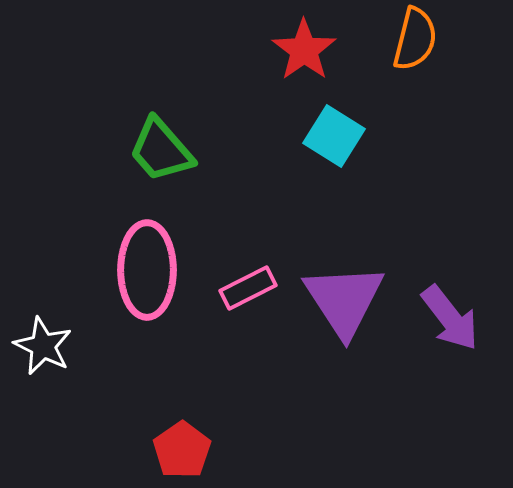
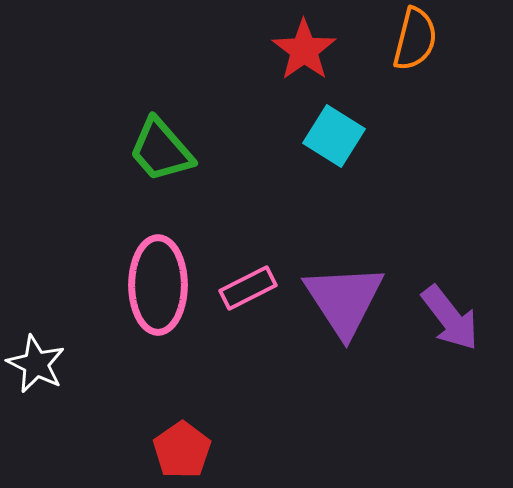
pink ellipse: moved 11 px right, 15 px down
white star: moved 7 px left, 18 px down
